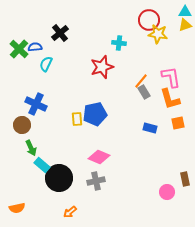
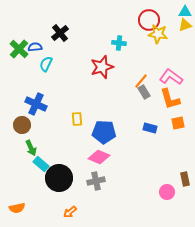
pink L-shape: rotated 45 degrees counterclockwise
blue pentagon: moved 9 px right, 18 px down; rotated 15 degrees clockwise
cyan rectangle: moved 1 px left, 1 px up
